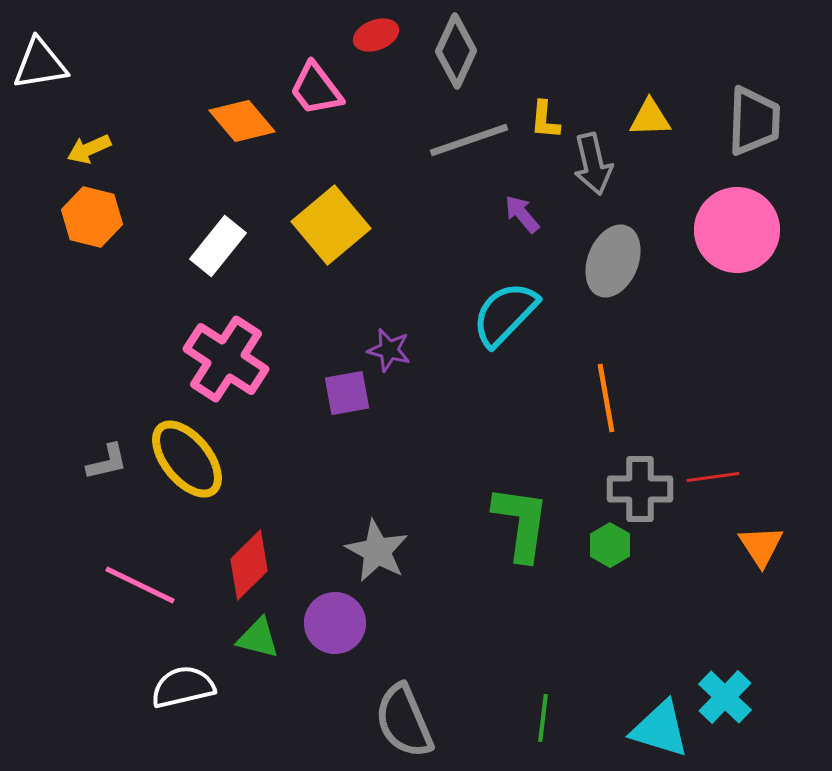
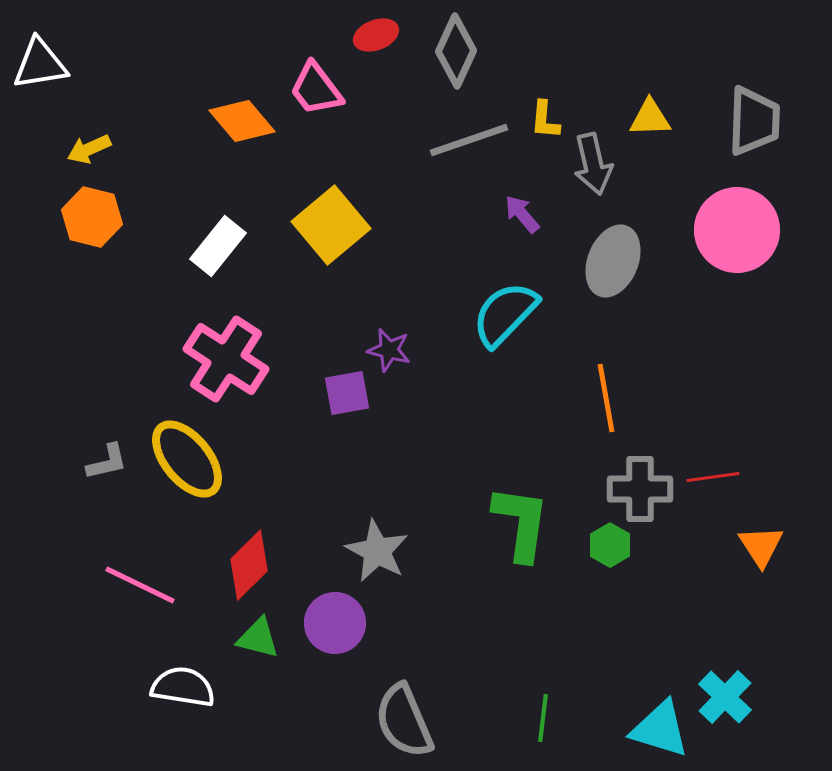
white semicircle: rotated 22 degrees clockwise
